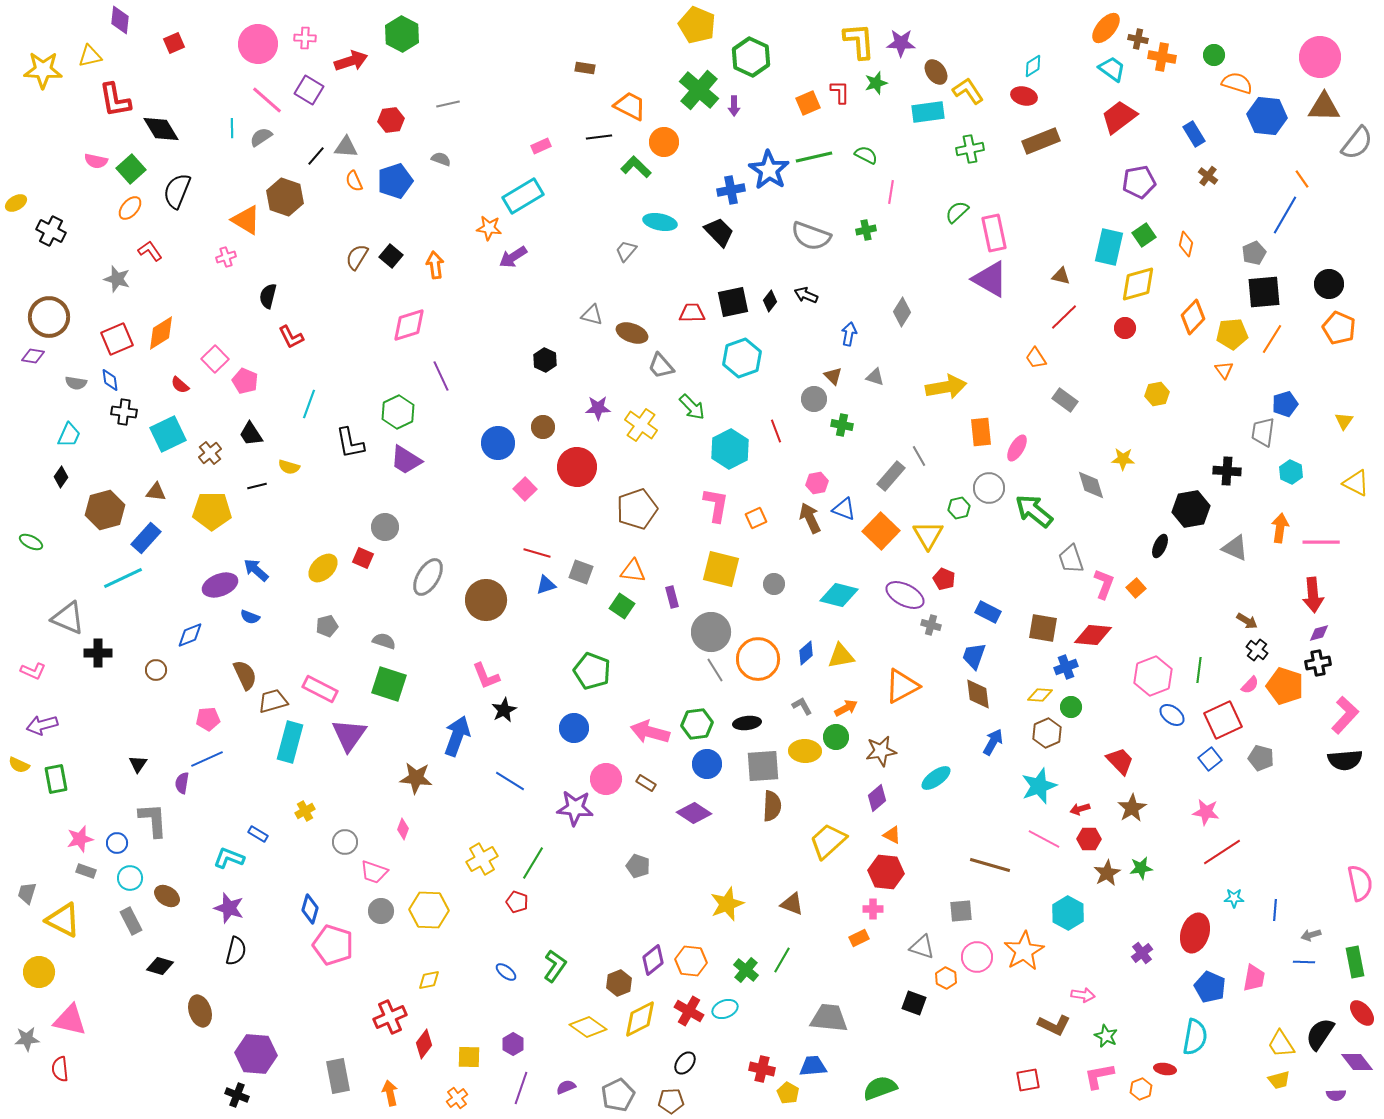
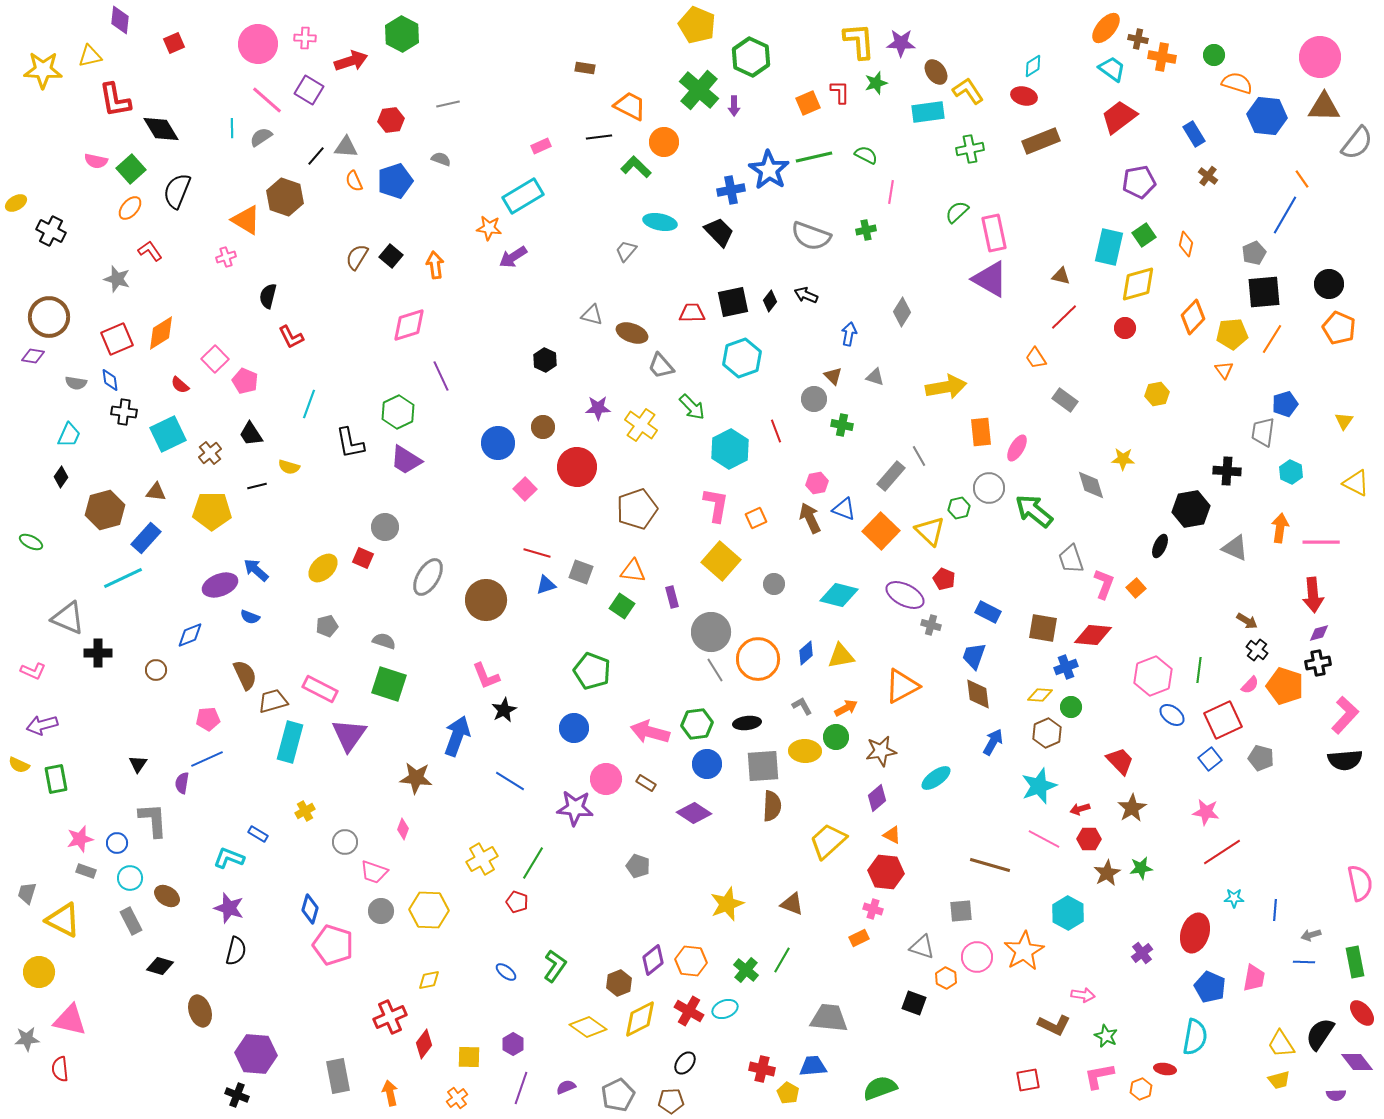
yellow triangle at (928, 535): moved 2 px right, 4 px up; rotated 16 degrees counterclockwise
yellow square at (721, 569): moved 8 px up; rotated 27 degrees clockwise
pink cross at (873, 909): rotated 18 degrees clockwise
